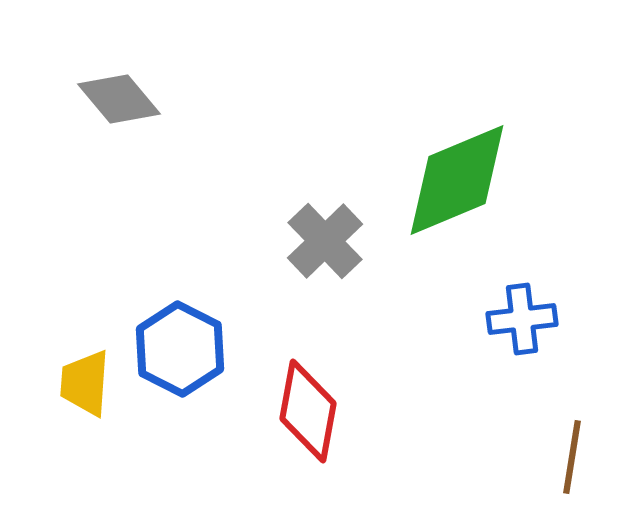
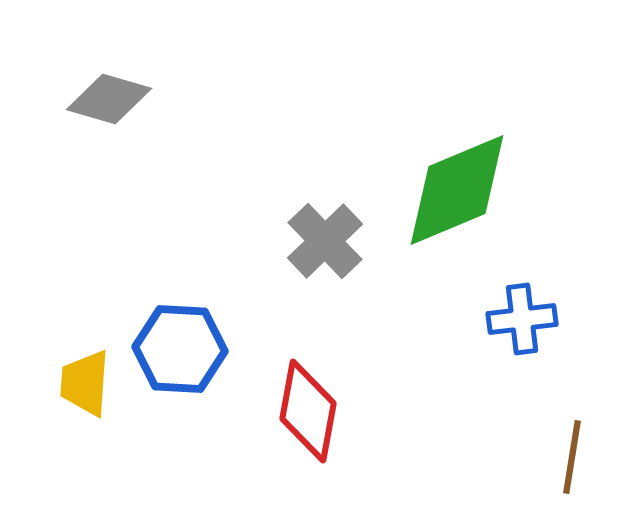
gray diamond: moved 10 px left; rotated 34 degrees counterclockwise
green diamond: moved 10 px down
blue hexagon: rotated 24 degrees counterclockwise
